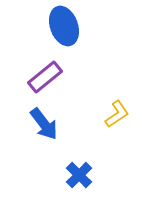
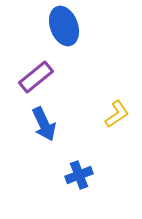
purple rectangle: moved 9 px left
blue arrow: rotated 12 degrees clockwise
blue cross: rotated 24 degrees clockwise
